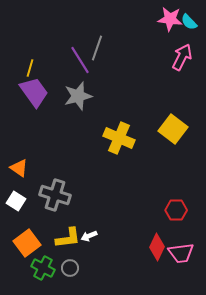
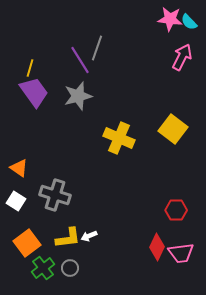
green cross: rotated 25 degrees clockwise
